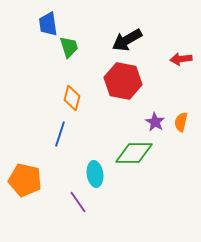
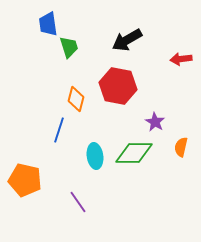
red hexagon: moved 5 px left, 5 px down
orange diamond: moved 4 px right, 1 px down
orange semicircle: moved 25 px down
blue line: moved 1 px left, 4 px up
cyan ellipse: moved 18 px up
